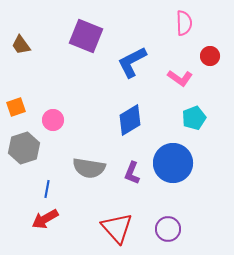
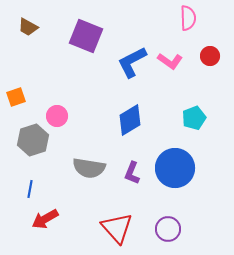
pink semicircle: moved 4 px right, 5 px up
brown trapezoid: moved 7 px right, 18 px up; rotated 25 degrees counterclockwise
pink L-shape: moved 10 px left, 17 px up
orange square: moved 10 px up
pink circle: moved 4 px right, 4 px up
gray hexagon: moved 9 px right, 8 px up
blue circle: moved 2 px right, 5 px down
blue line: moved 17 px left
